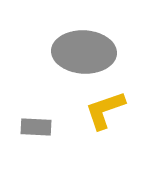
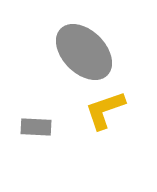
gray ellipse: rotated 42 degrees clockwise
